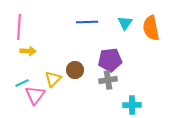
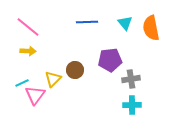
cyan triangle: rotated 14 degrees counterclockwise
pink line: moved 9 px right; rotated 55 degrees counterclockwise
gray cross: moved 23 px right, 1 px up
